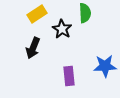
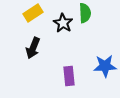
yellow rectangle: moved 4 px left, 1 px up
black star: moved 1 px right, 6 px up
